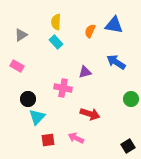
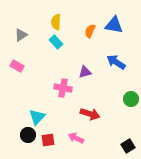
black circle: moved 36 px down
